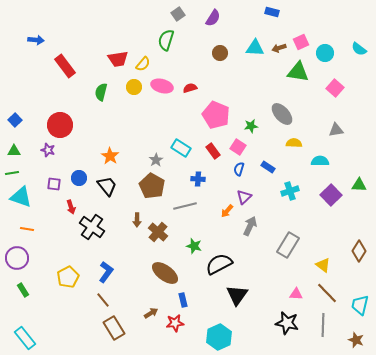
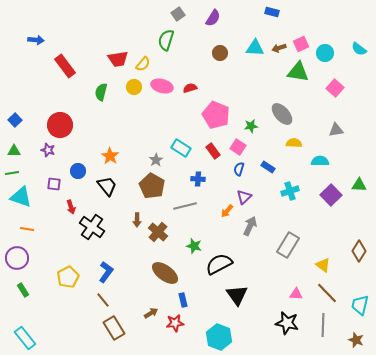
pink square at (301, 42): moved 2 px down
blue circle at (79, 178): moved 1 px left, 7 px up
black triangle at (237, 295): rotated 10 degrees counterclockwise
cyan hexagon at (219, 337): rotated 15 degrees counterclockwise
